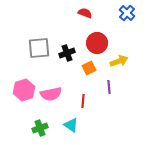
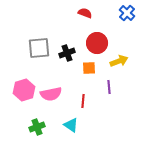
orange square: rotated 24 degrees clockwise
green cross: moved 3 px left, 1 px up
